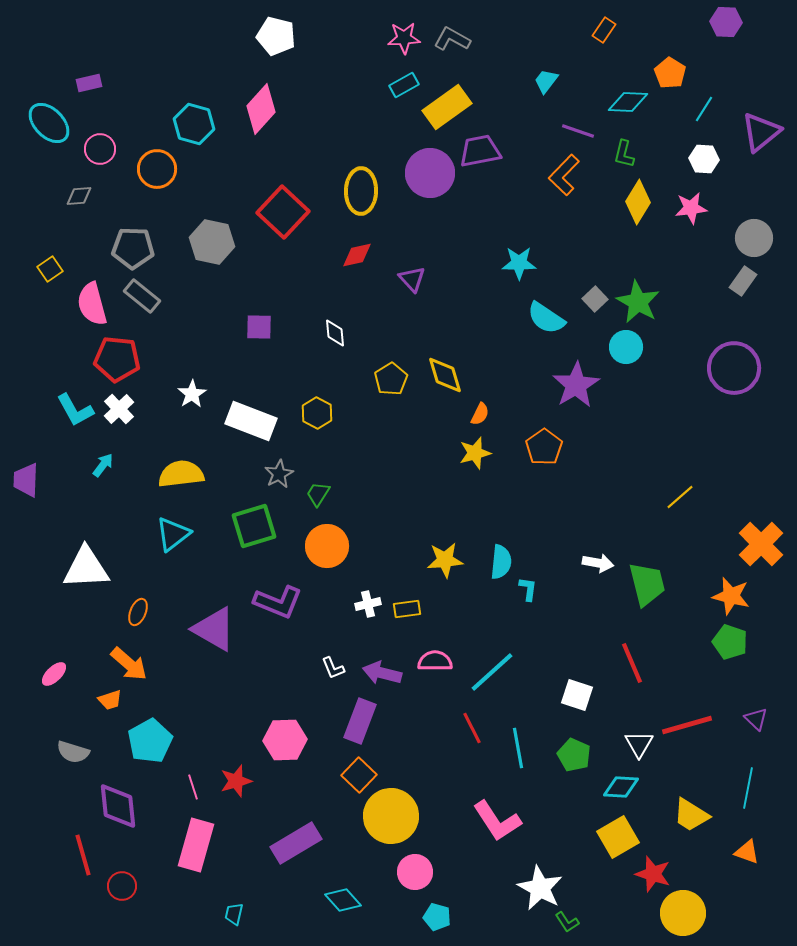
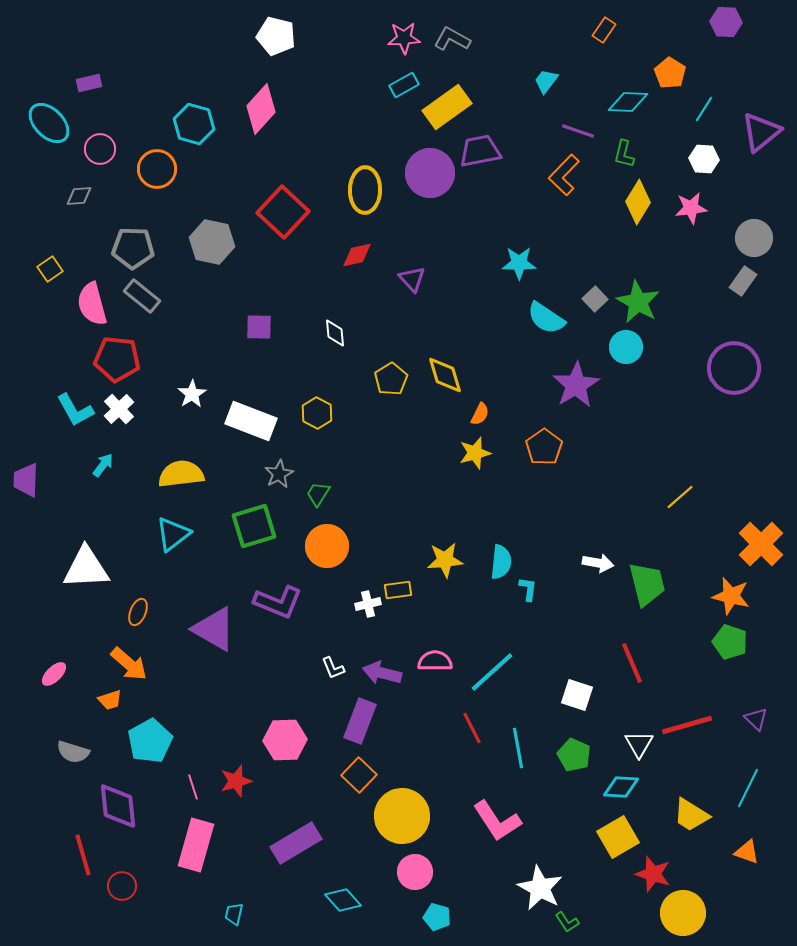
yellow ellipse at (361, 191): moved 4 px right, 1 px up
yellow rectangle at (407, 609): moved 9 px left, 19 px up
cyan line at (748, 788): rotated 15 degrees clockwise
yellow circle at (391, 816): moved 11 px right
